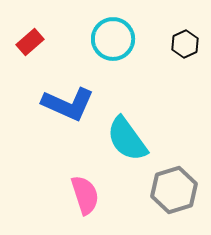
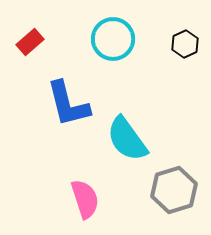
blue L-shape: rotated 52 degrees clockwise
pink semicircle: moved 4 px down
